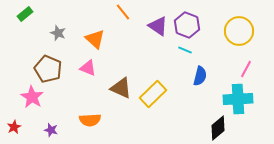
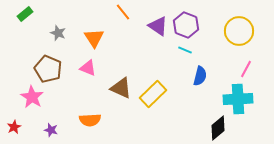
purple hexagon: moved 1 px left
orange triangle: moved 1 px left, 1 px up; rotated 15 degrees clockwise
